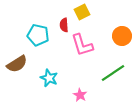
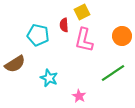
pink L-shape: moved 2 px right, 5 px up; rotated 30 degrees clockwise
brown semicircle: moved 2 px left
pink star: moved 1 px left, 1 px down
